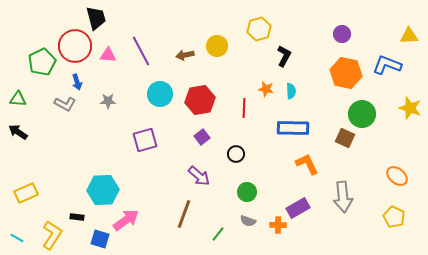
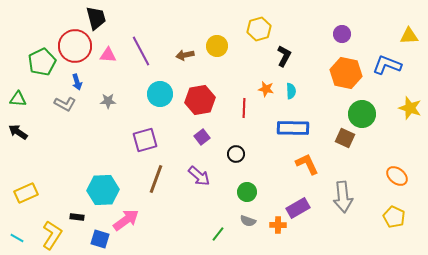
brown line at (184, 214): moved 28 px left, 35 px up
